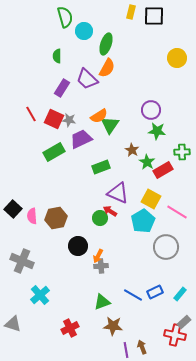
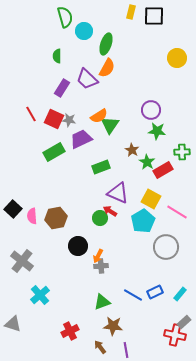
gray cross at (22, 261): rotated 15 degrees clockwise
red cross at (70, 328): moved 3 px down
brown arrow at (142, 347): moved 42 px left; rotated 16 degrees counterclockwise
